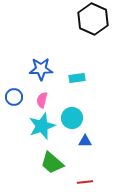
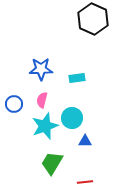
blue circle: moved 7 px down
cyan star: moved 3 px right
green trapezoid: rotated 80 degrees clockwise
